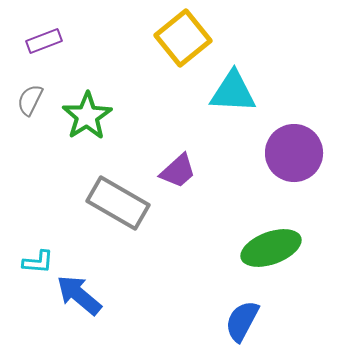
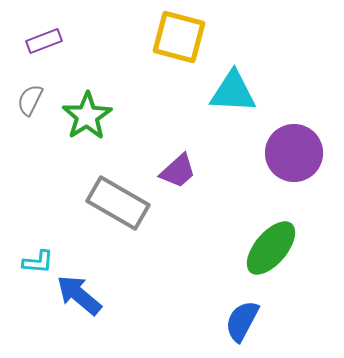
yellow square: moved 4 px left, 1 px up; rotated 36 degrees counterclockwise
green ellipse: rotated 30 degrees counterclockwise
